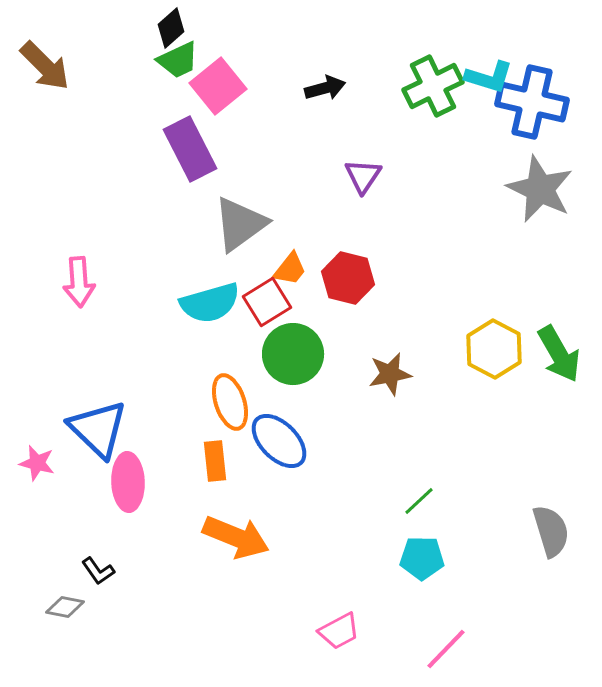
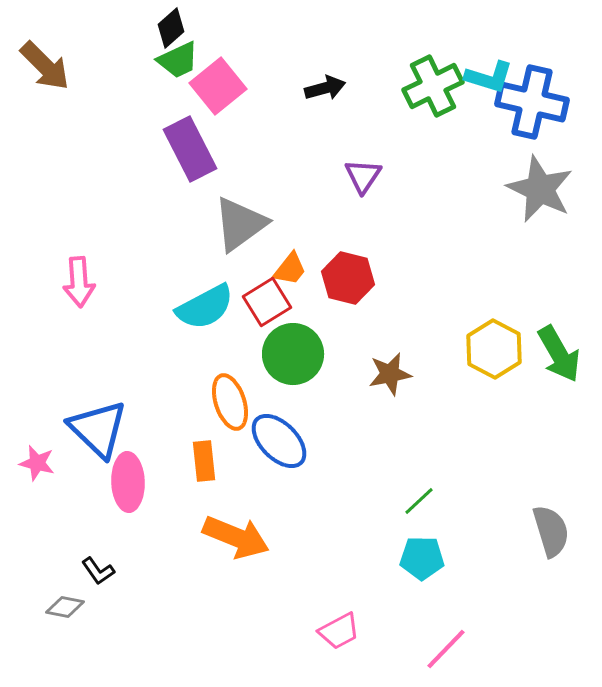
cyan semicircle: moved 5 px left, 4 px down; rotated 12 degrees counterclockwise
orange rectangle: moved 11 px left
